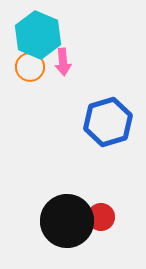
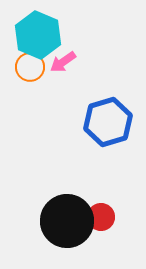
pink arrow: rotated 60 degrees clockwise
